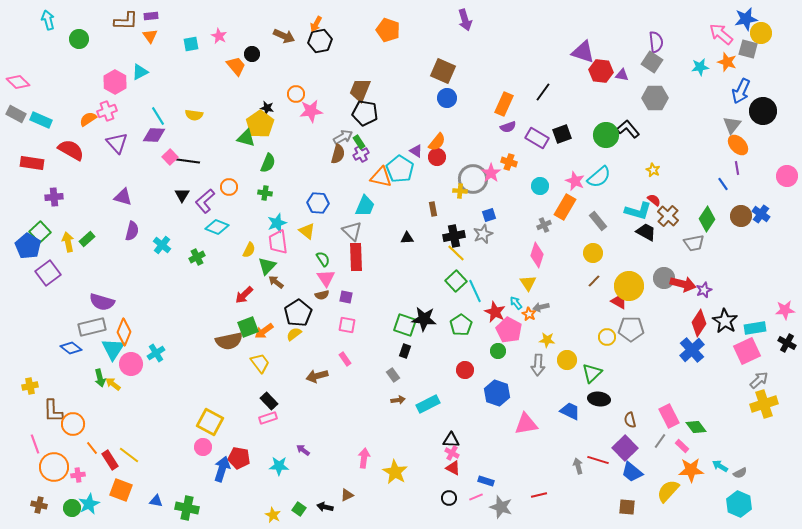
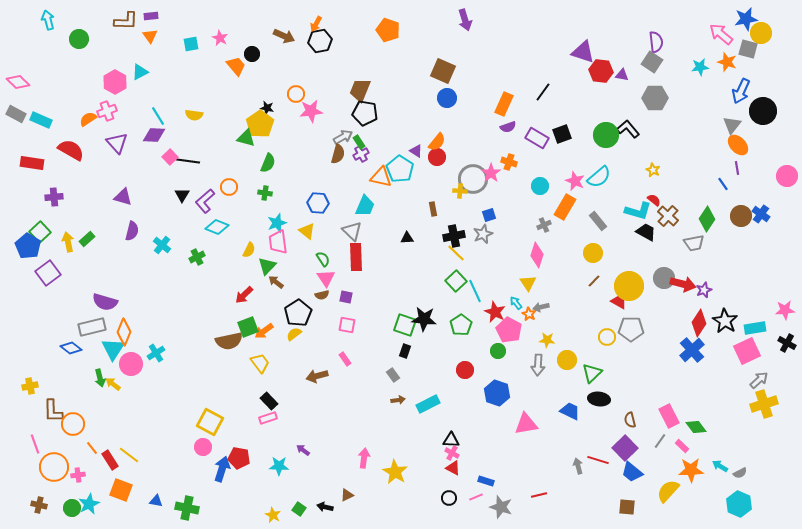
pink star at (219, 36): moved 1 px right, 2 px down
purple semicircle at (102, 302): moved 3 px right
